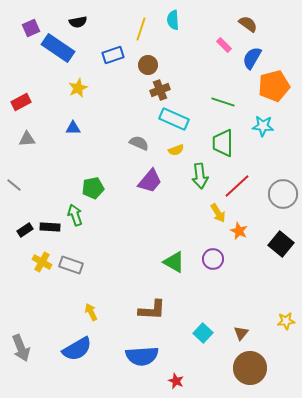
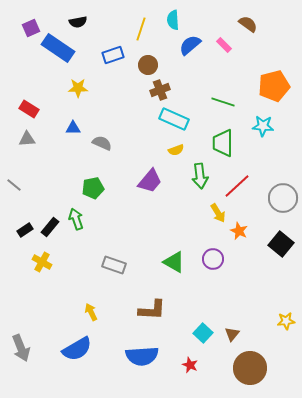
blue semicircle at (252, 58): moved 62 px left, 13 px up; rotated 20 degrees clockwise
yellow star at (78, 88): rotated 24 degrees clockwise
red rectangle at (21, 102): moved 8 px right, 7 px down; rotated 60 degrees clockwise
gray semicircle at (139, 143): moved 37 px left
gray circle at (283, 194): moved 4 px down
green arrow at (75, 215): moved 1 px right, 4 px down
black rectangle at (50, 227): rotated 54 degrees counterclockwise
gray rectangle at (71, 265): moved 43 px right
brown triangle at (241, 333): moved 9 px left, 1 px down
red star at (176, 381): moved 14 px right, 16 px up
